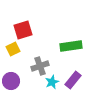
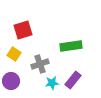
yellow square: moved 1 px right, 5 px down; rotated 32 degrees counterclockwise
gray cross: moved 2 px up
cyan star: moved 1 px down; rotated 16 degrees clockwise
